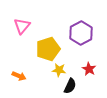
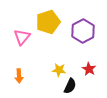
pink triangle: moved 11 px down
purple hexagon: moved 2 px right, 2 px up
yellow pentagon: moved 27 px up
orange arrow: rotated 64 degrees clockwise
